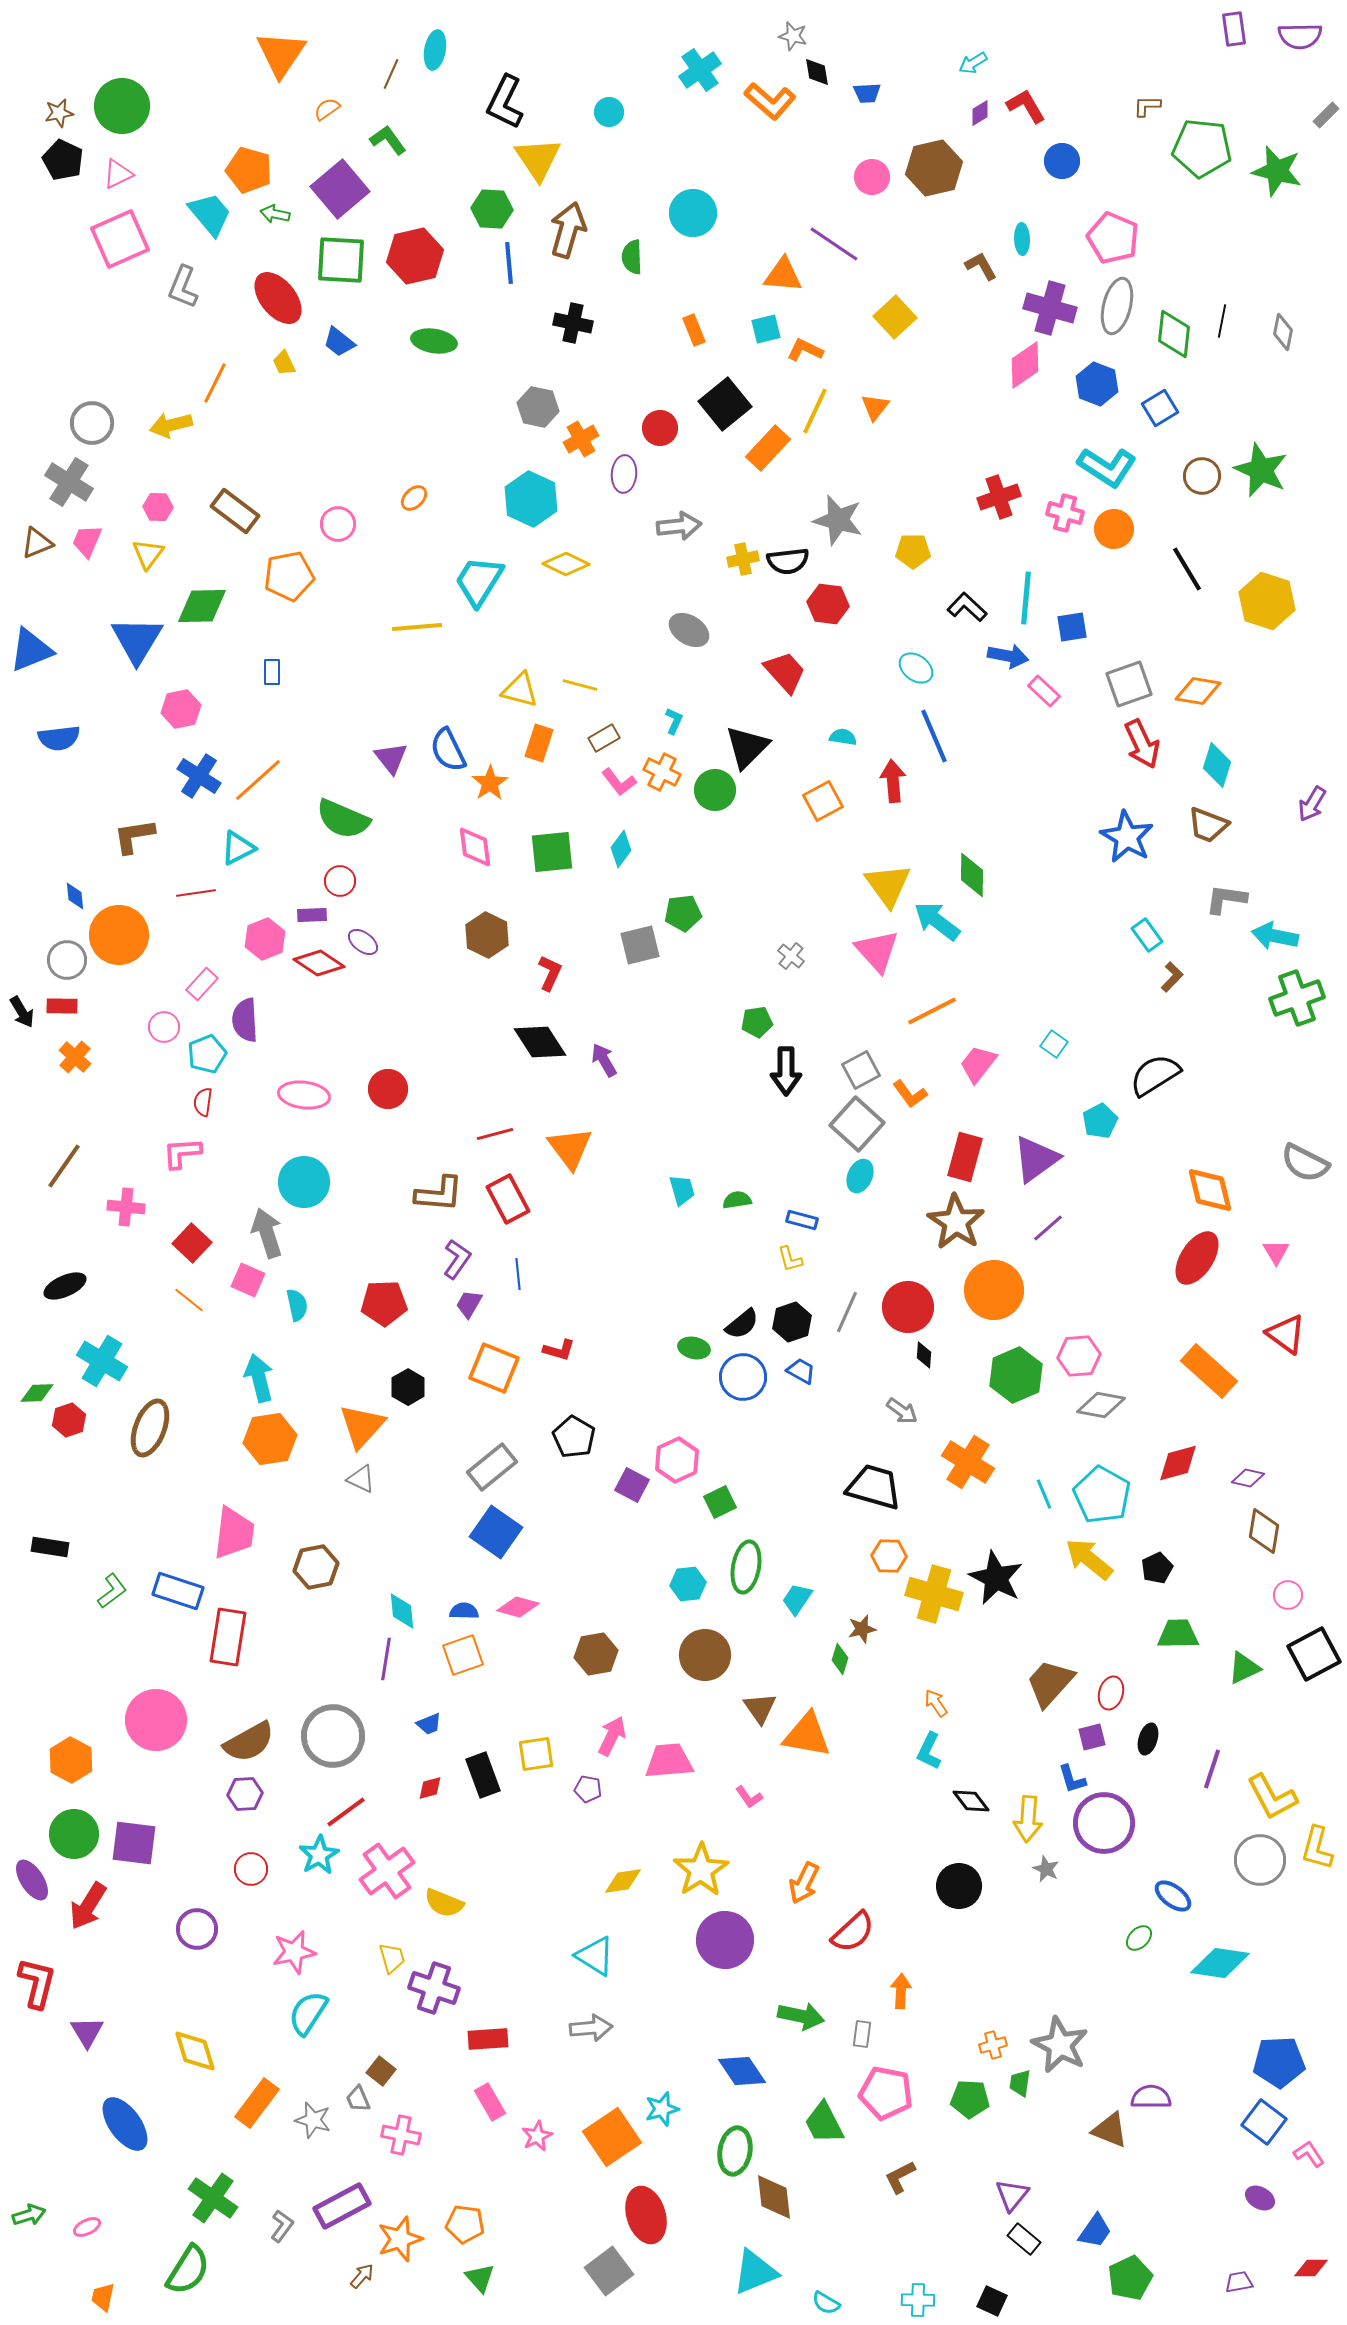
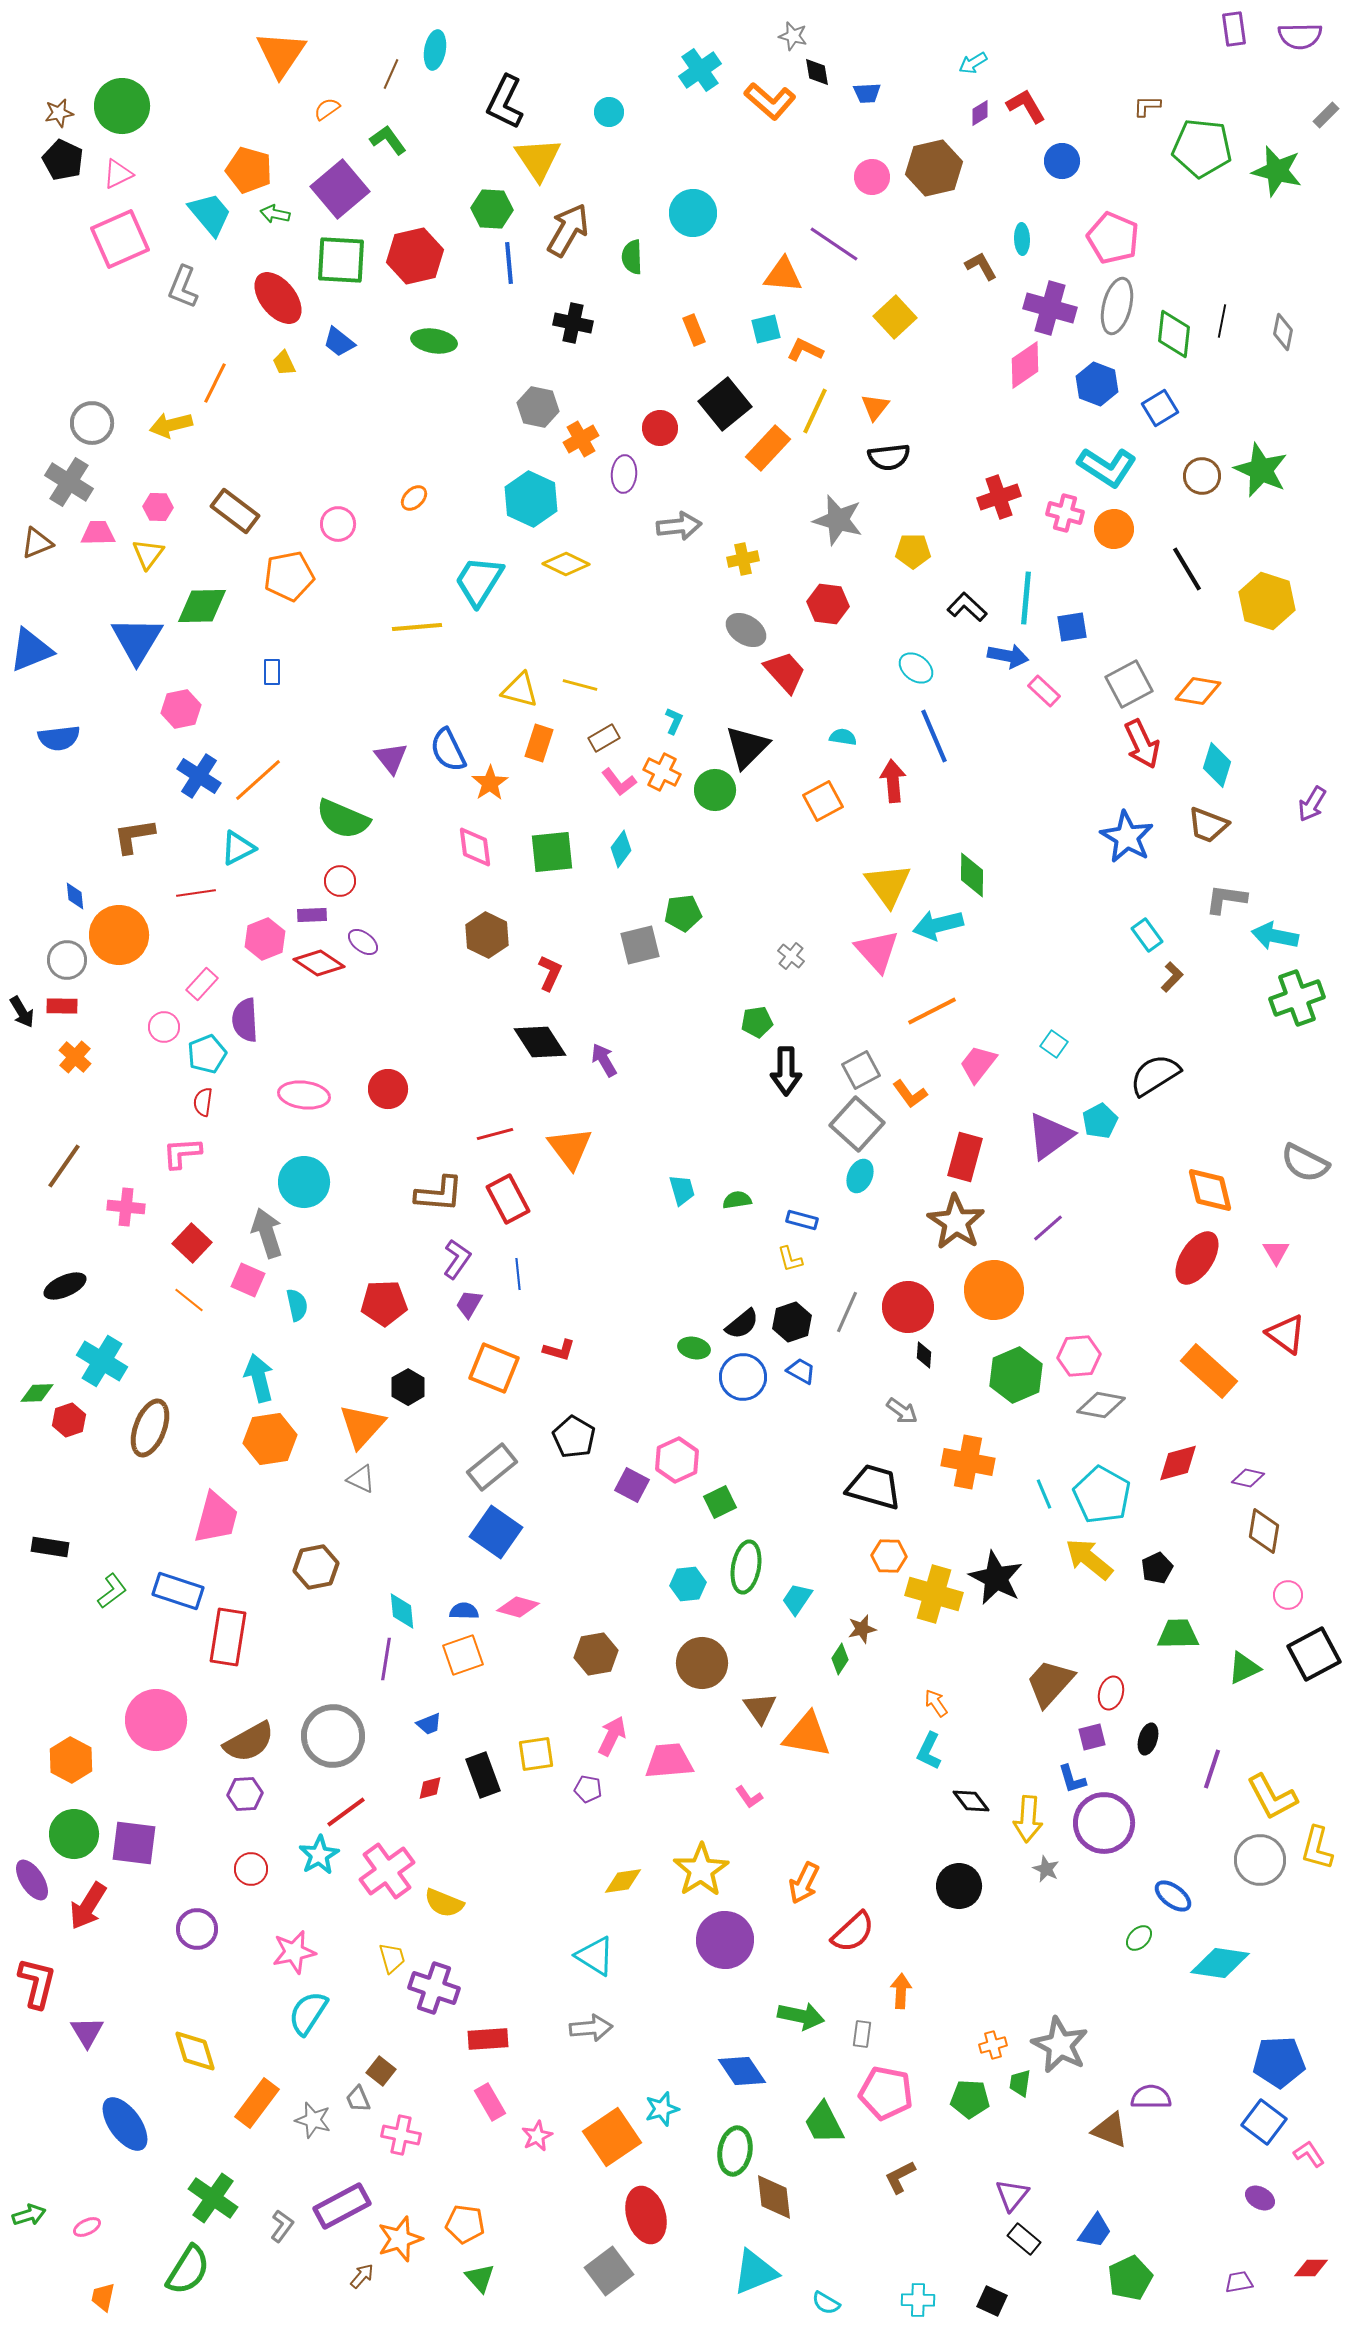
brown arrow at (568, 230): rotated 14 degrees clockwise
pink trapezoid at (87, 541): moved 11 px right, 8 px up; rotated 66 degrees clockwise
black semicircle at (788, 561): moved 101 px right, 104 px up
gray ellipse at (689, 630): moved 57 px right
gray square at (1129, 684): rotated 9 degrees counterclockwise
cyan arrow at (937, 921): moved 1 px right, 4 px down; rotated 51 degrees counterclockwise
purple triangle at (1036, 1159): moved 14 px right, 23 px up
orange cross at (968, 1462): rotated 21 degrees counterclockwise
pink trapezoid at (234, 1533): moved 18 px left, 15 px up; rotated 8 degrees clockwise
brown circle at (705, 1655): moved 3 px left, 8 px down
green diamond at (840, 1659): rotated 16 degrees clockwise
